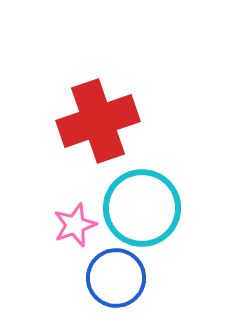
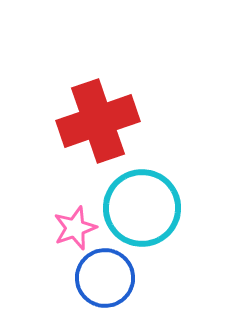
pink star: moved 3 px down
blue circle: moved 11 px left
